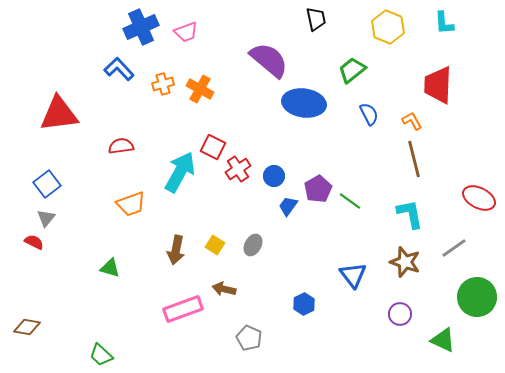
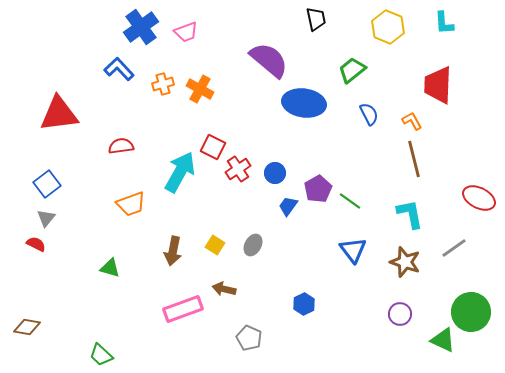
blue cross at (141, 27): rotated 12 degrees counterclockwise
blue circle at (274, 176): moved 1 px right, 3 px up
red semicircle at (34, 242): moved 2 px right, 2 px down
brown arrow at (176, 250): moved 3 px left, 1 px down
blue triangle at (353, 275): moved 25 px up
green circle at (477, 297): moved 6 px left, 15 px down
